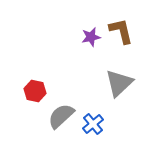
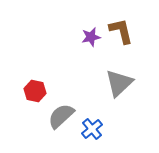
blue cross: moved 1 px left, 5 px down
